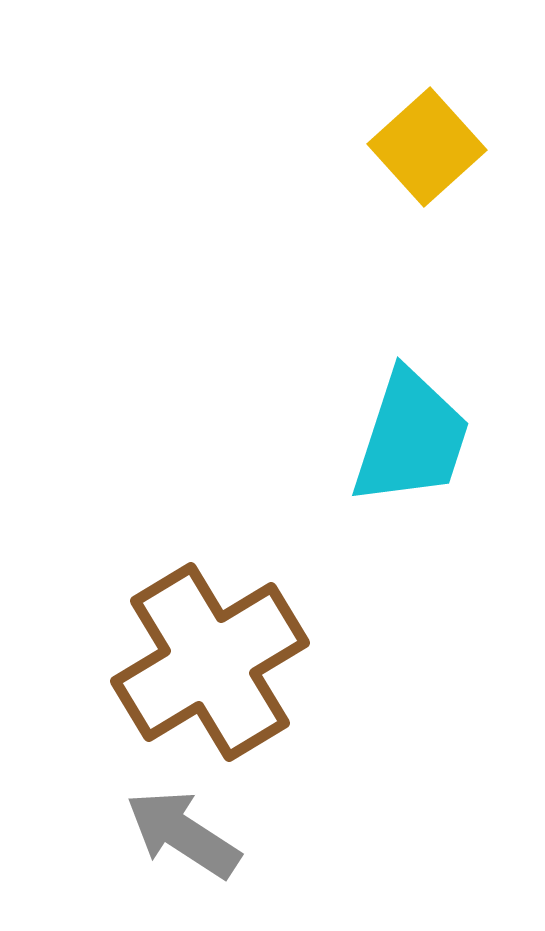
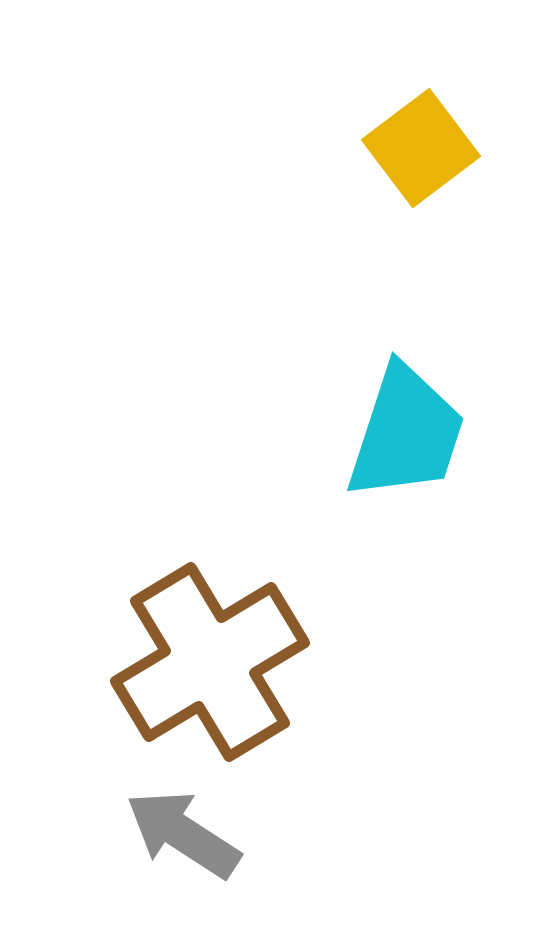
yellow square: moved 6 px left, 1 px down; rotated 5 degrees clockwise
cyan trapezoid: moved 5 px left, 5 px up
